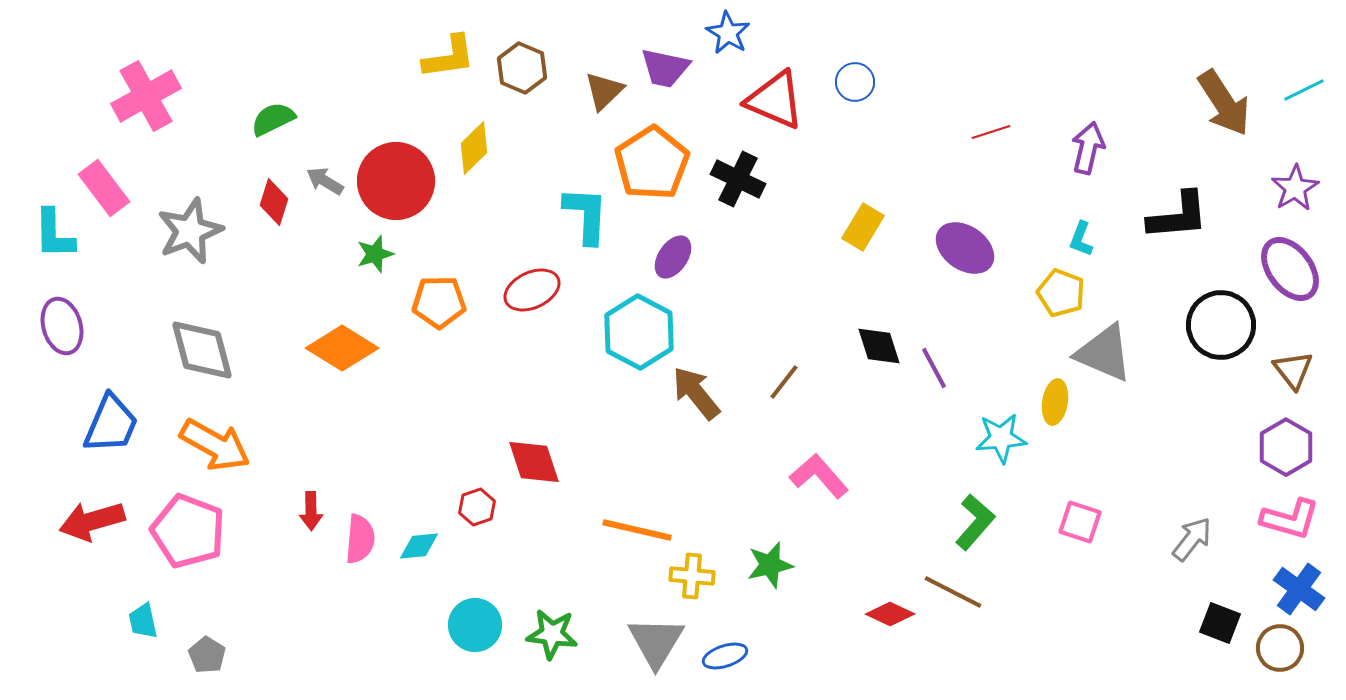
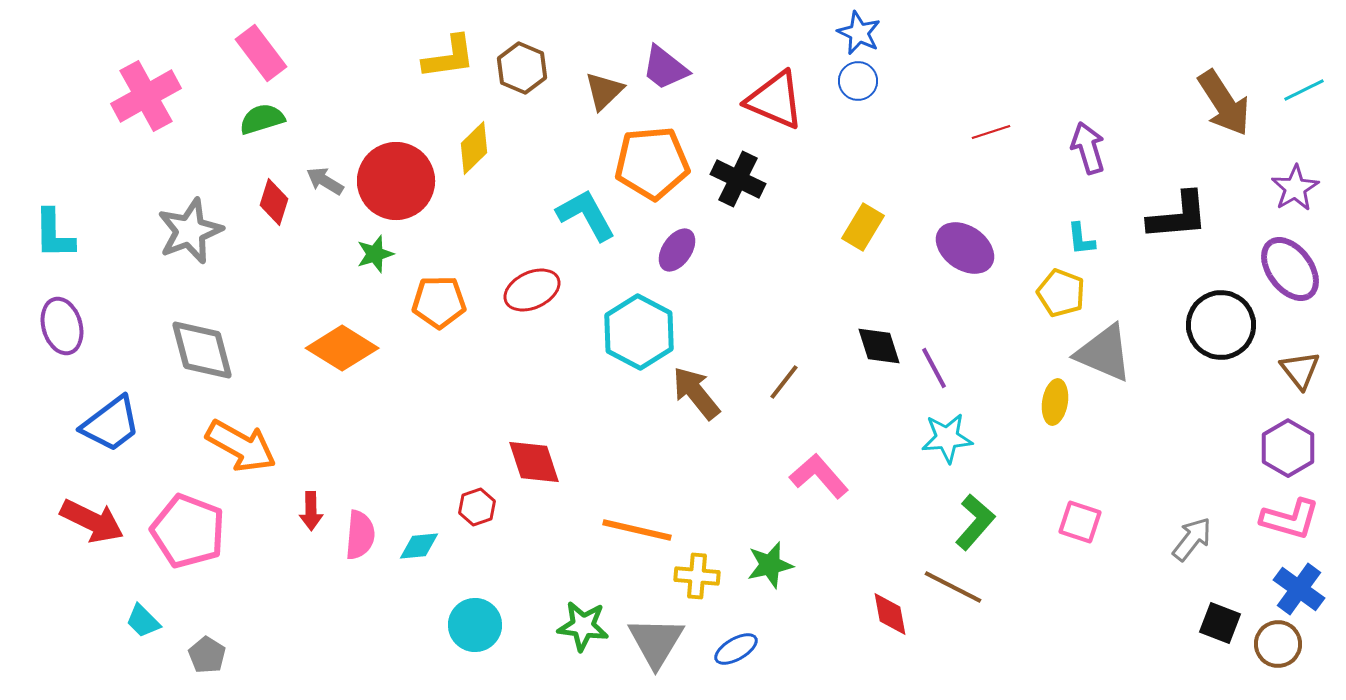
blue star at (728, 33): moved 131 px right; rotated 6 degrees counterclockwise
purple trapezoid at (665, 68): rotated 26 degrees clockwise
blue circle at (855, 82): moved 3 px right, 1 px up
green semicircle at (273, 119): moved 11 px left; rotated 9 degrees clockwise
purple arrow at (1088, 148): rotated 30 degrees counterclockwise
orange pentagon at (652, 163): rotated 28 degrees clockwise
pink rectangle at (104, 188): moved 157 px right, 135 px up
cyan L-shape at (586, 215): rotated 32 degrees counterclockwise
cyan L-shape at (1081, 239): rotated 27 degrees counterclockwise
purple ellipse at (673, 257): moved 4 px right, 7 px up
brown triangle at (1293, 370): moved 7 px right
blue trapezoid at (111, 424): rotated 30 degrees clockwise
cyan star at (1001, 438): moved 54 px left
orange arrow at (215, 445): moved 26 px right, 1 px down
purple hexagon at (1286, 447): moved 2 px right, 1 px down
red arrow at (92, 521): rotated 138 degrees counterclockwise
pink semicircle at (360, 539): moved 4 px up
yellow cross at (692, 576): moved 5 px right
brown line at (953, 592): moved 5 px up
red diamond at (890, 614): rotated 54 degrees clockwise
cyan trapezoid at (143, 621): rotated 33 degrees counterclockwise
green star at (552, 634): moved 31 px right, 8 px up
brown circle at (1280, 648): moved 2 px left, 4 px up
blue ellipse at (725, 656): moved 11 px right, 7 px up; rotated 12 degrees counterclockwise
